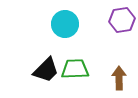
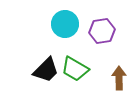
purple hexagon: moved 20 px left, 11 px down
green trapezoid: rotated 148 degrees counterclockwise
